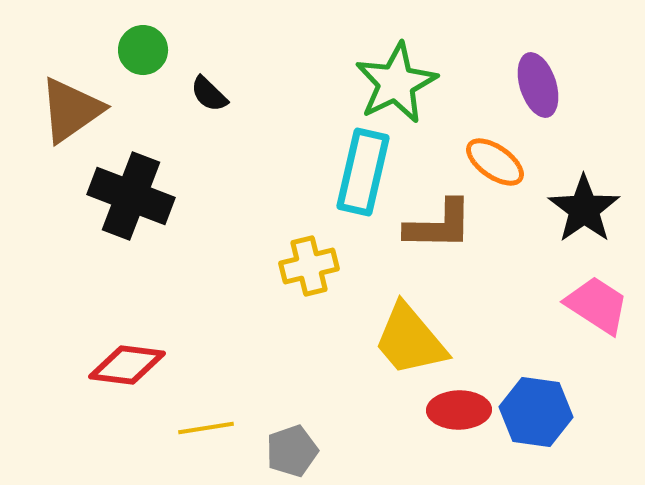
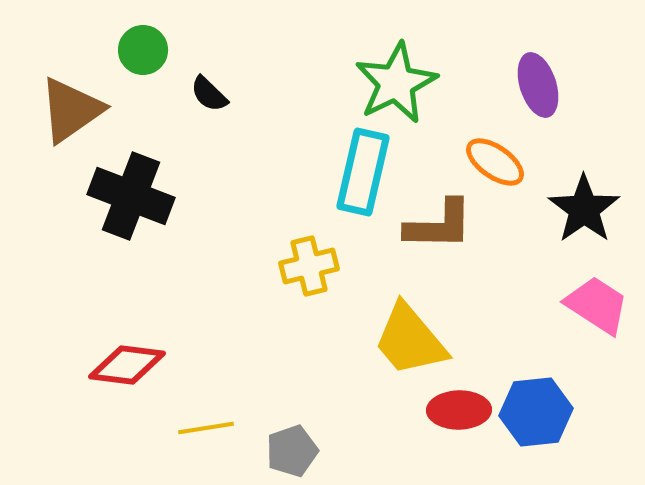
blue hexagon: rotated 14 degrees counterclockwise
